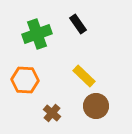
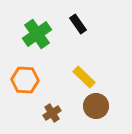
green cross: rotated 16 degrees counterclockwise
yellow rectangle: moved 1 px down
brown cross: rotated 18 degrees clockwise
